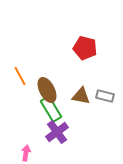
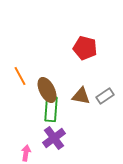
gray rectangle: rotated 48 degrees counterclockwise
green rectangle: rotated 35 degrees clockwise
purple cross: moved 3 px left, 6 px down
